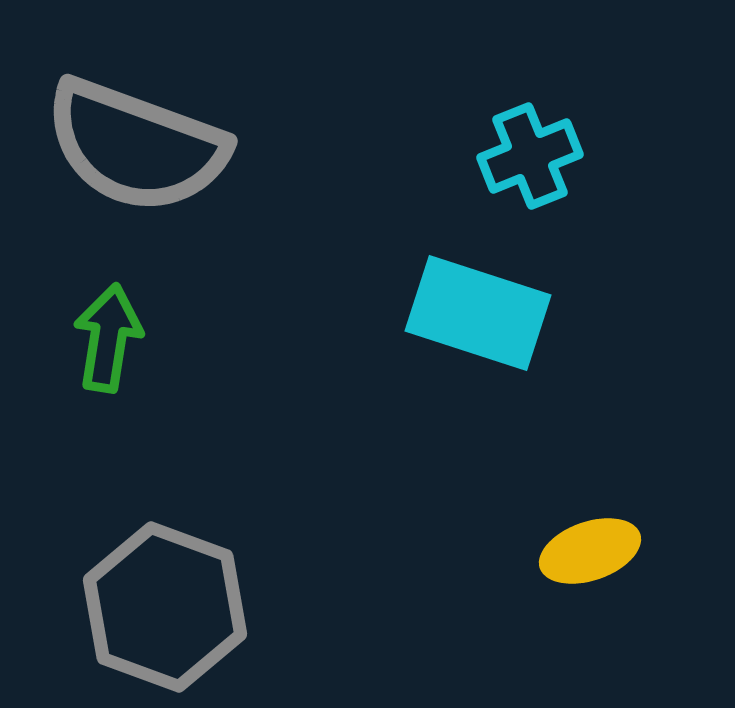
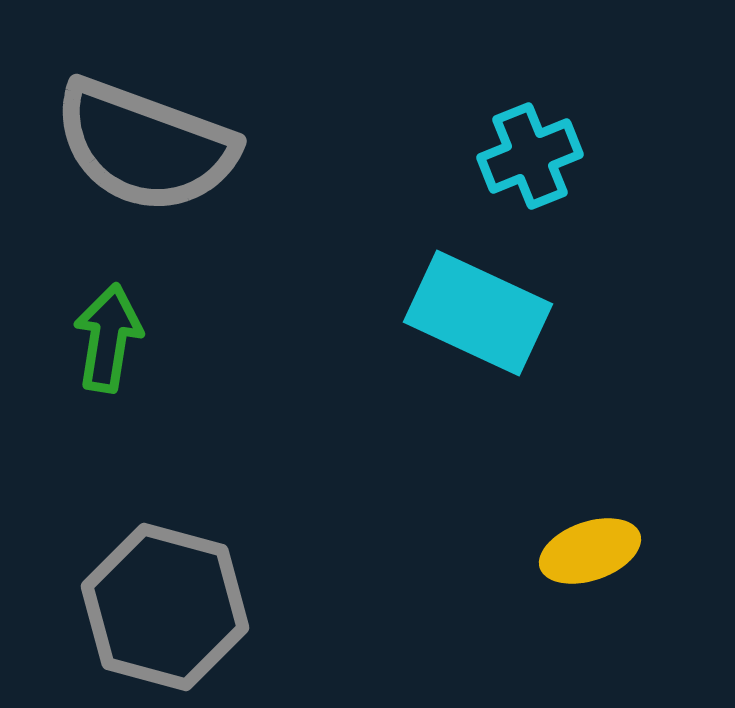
gray semicircle: moved 9 px right
cyan rectangle: rotated 7 degrees clockwise
gray hexagon: rotated 5 degrees counterclockwise
